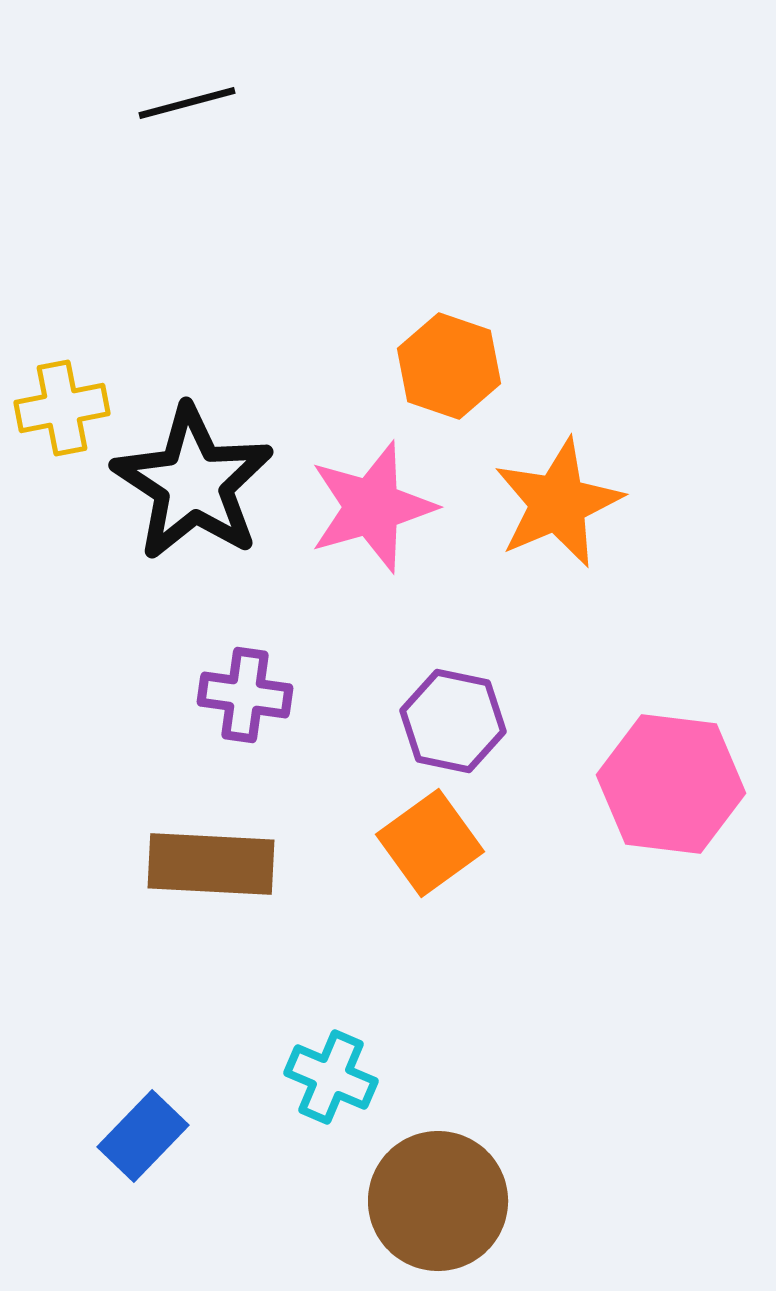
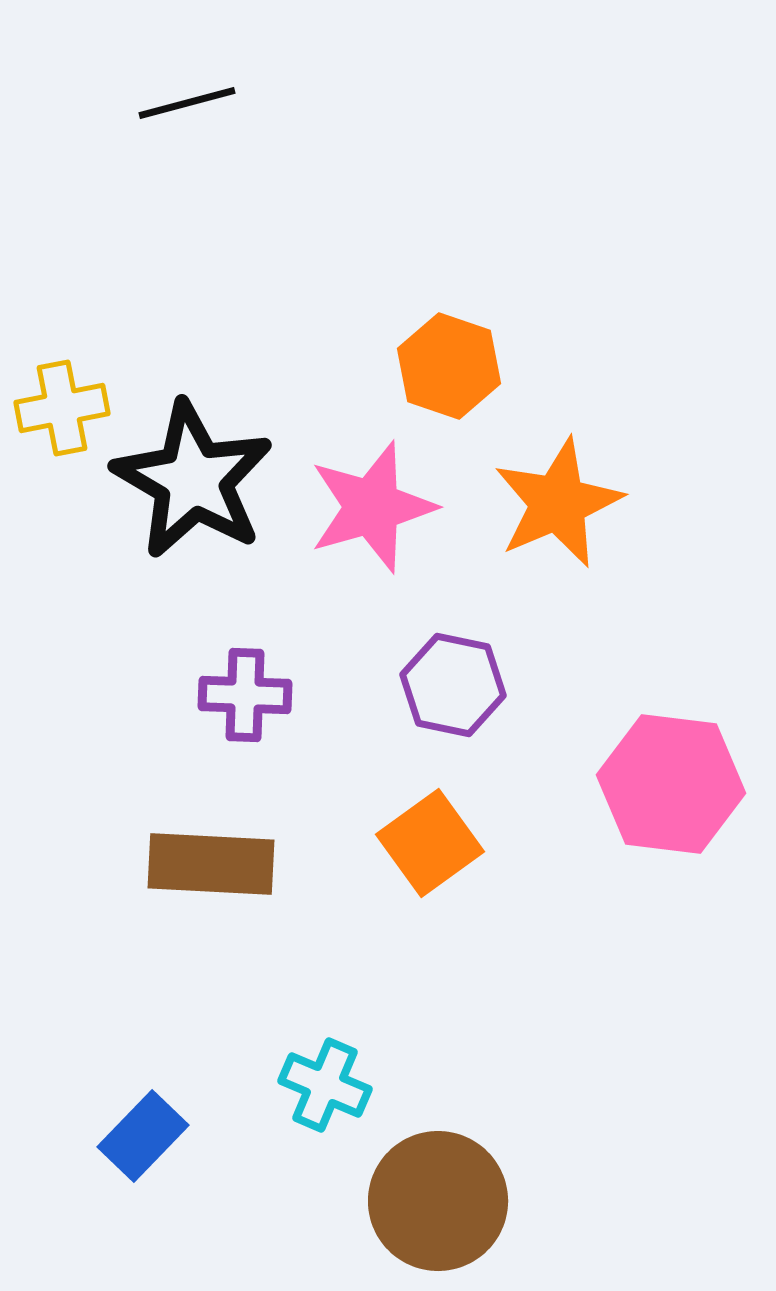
black star: moved 3 px up; rotated 3 degrees counterclockwise
purple cross: rotated 6 degrees counterclockwise
purple hexagon: moved 36 px up
cyan cross: moved 6 px left, 8 px down
